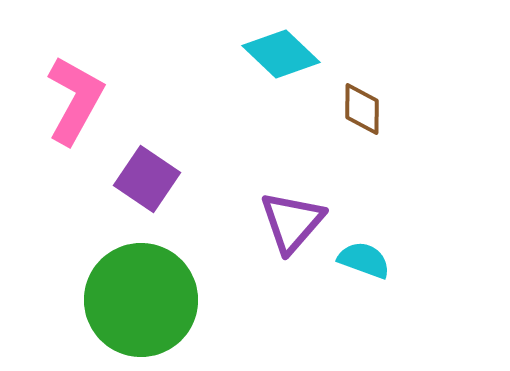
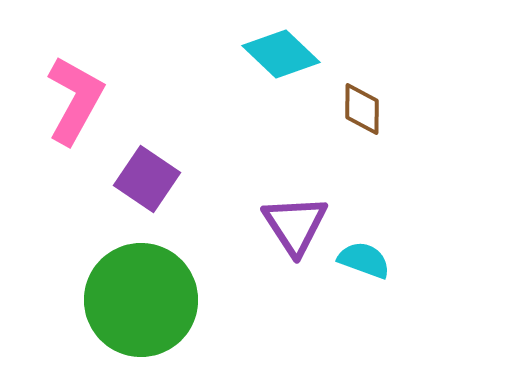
purple triangle: moved 3 px right, 3 px down; rotated 14 degrees counterclockwise
